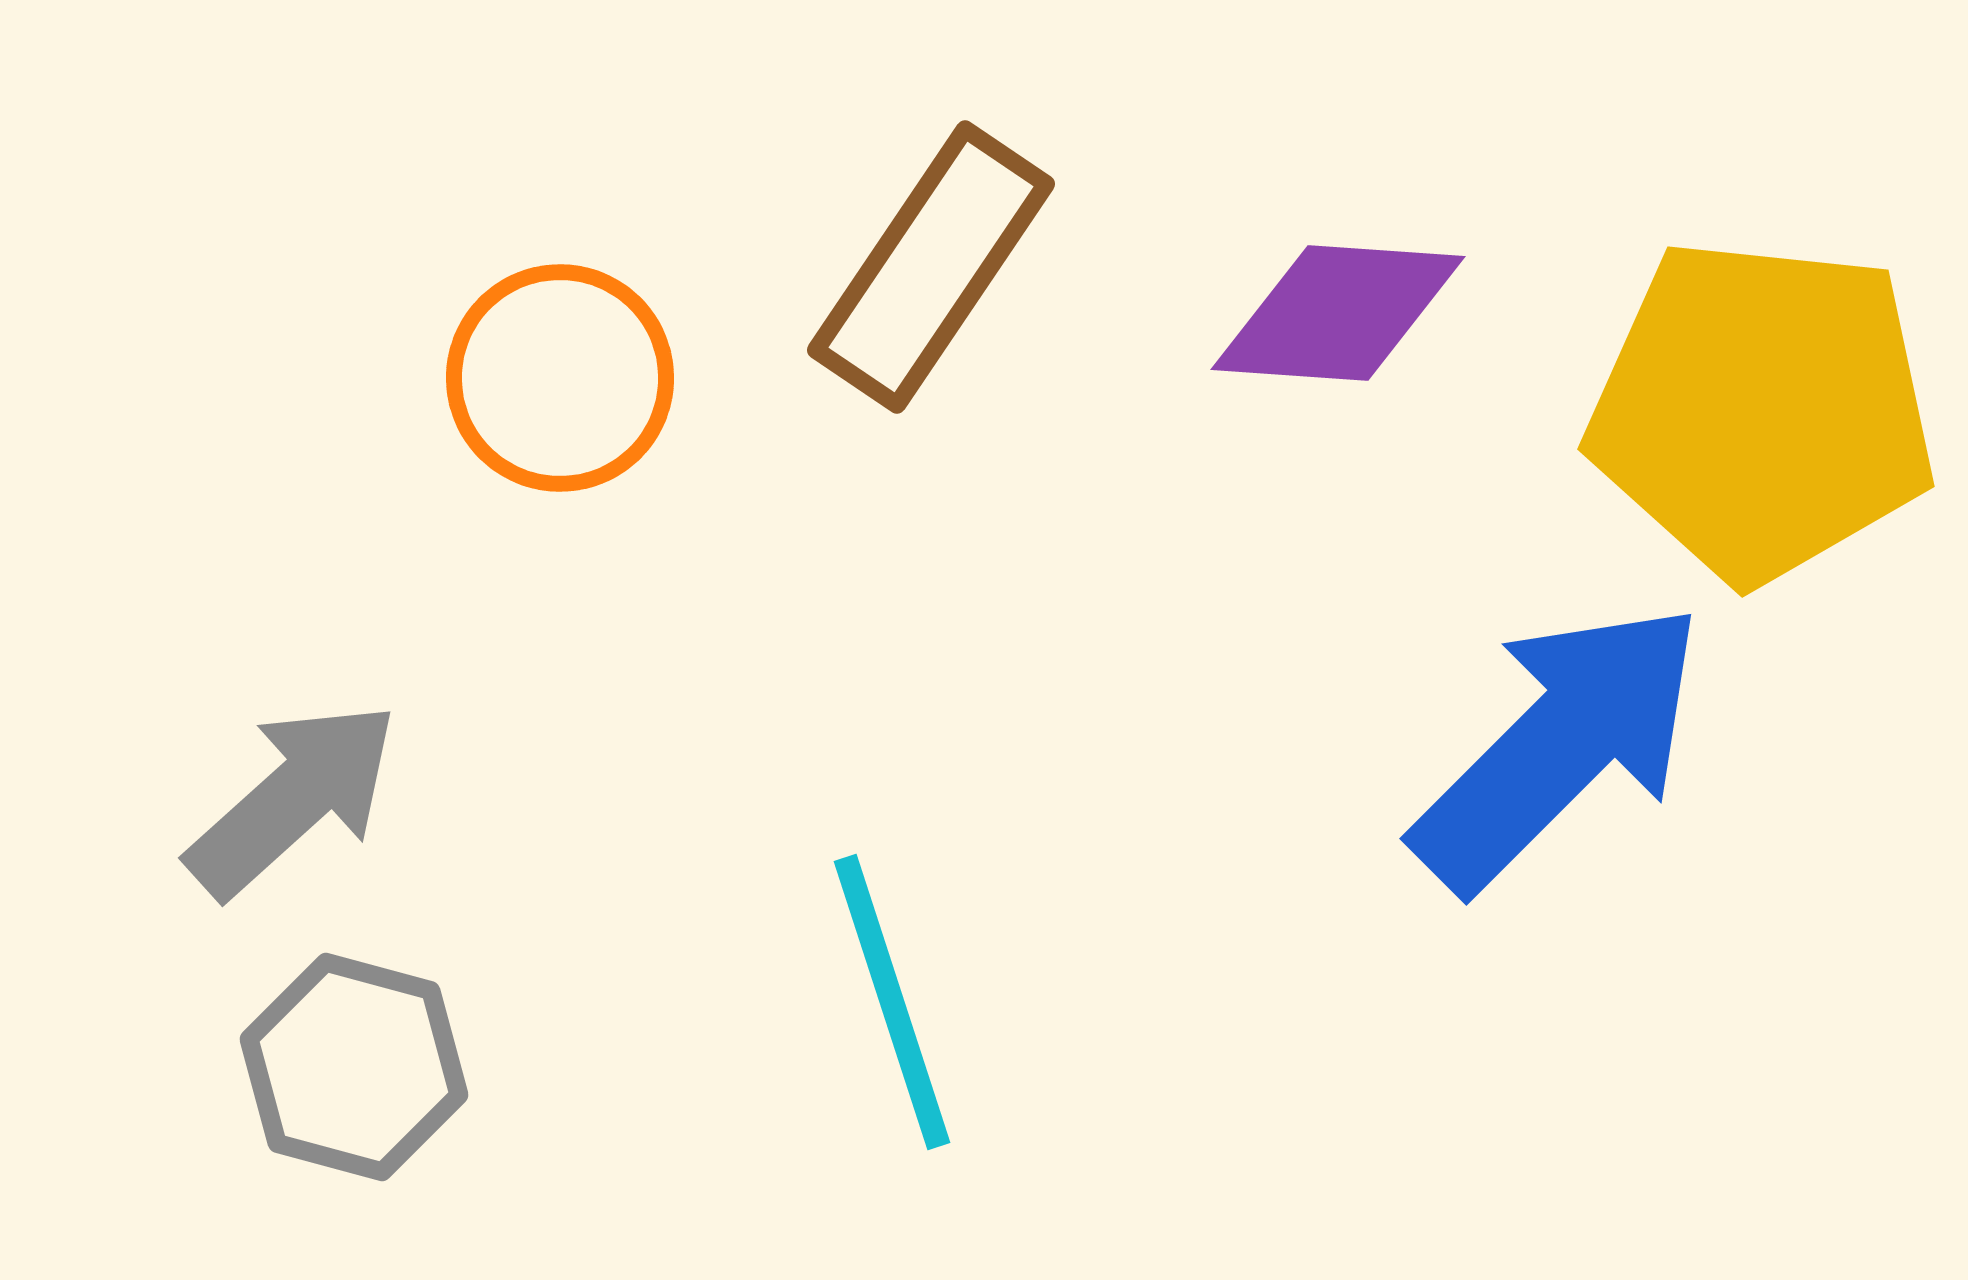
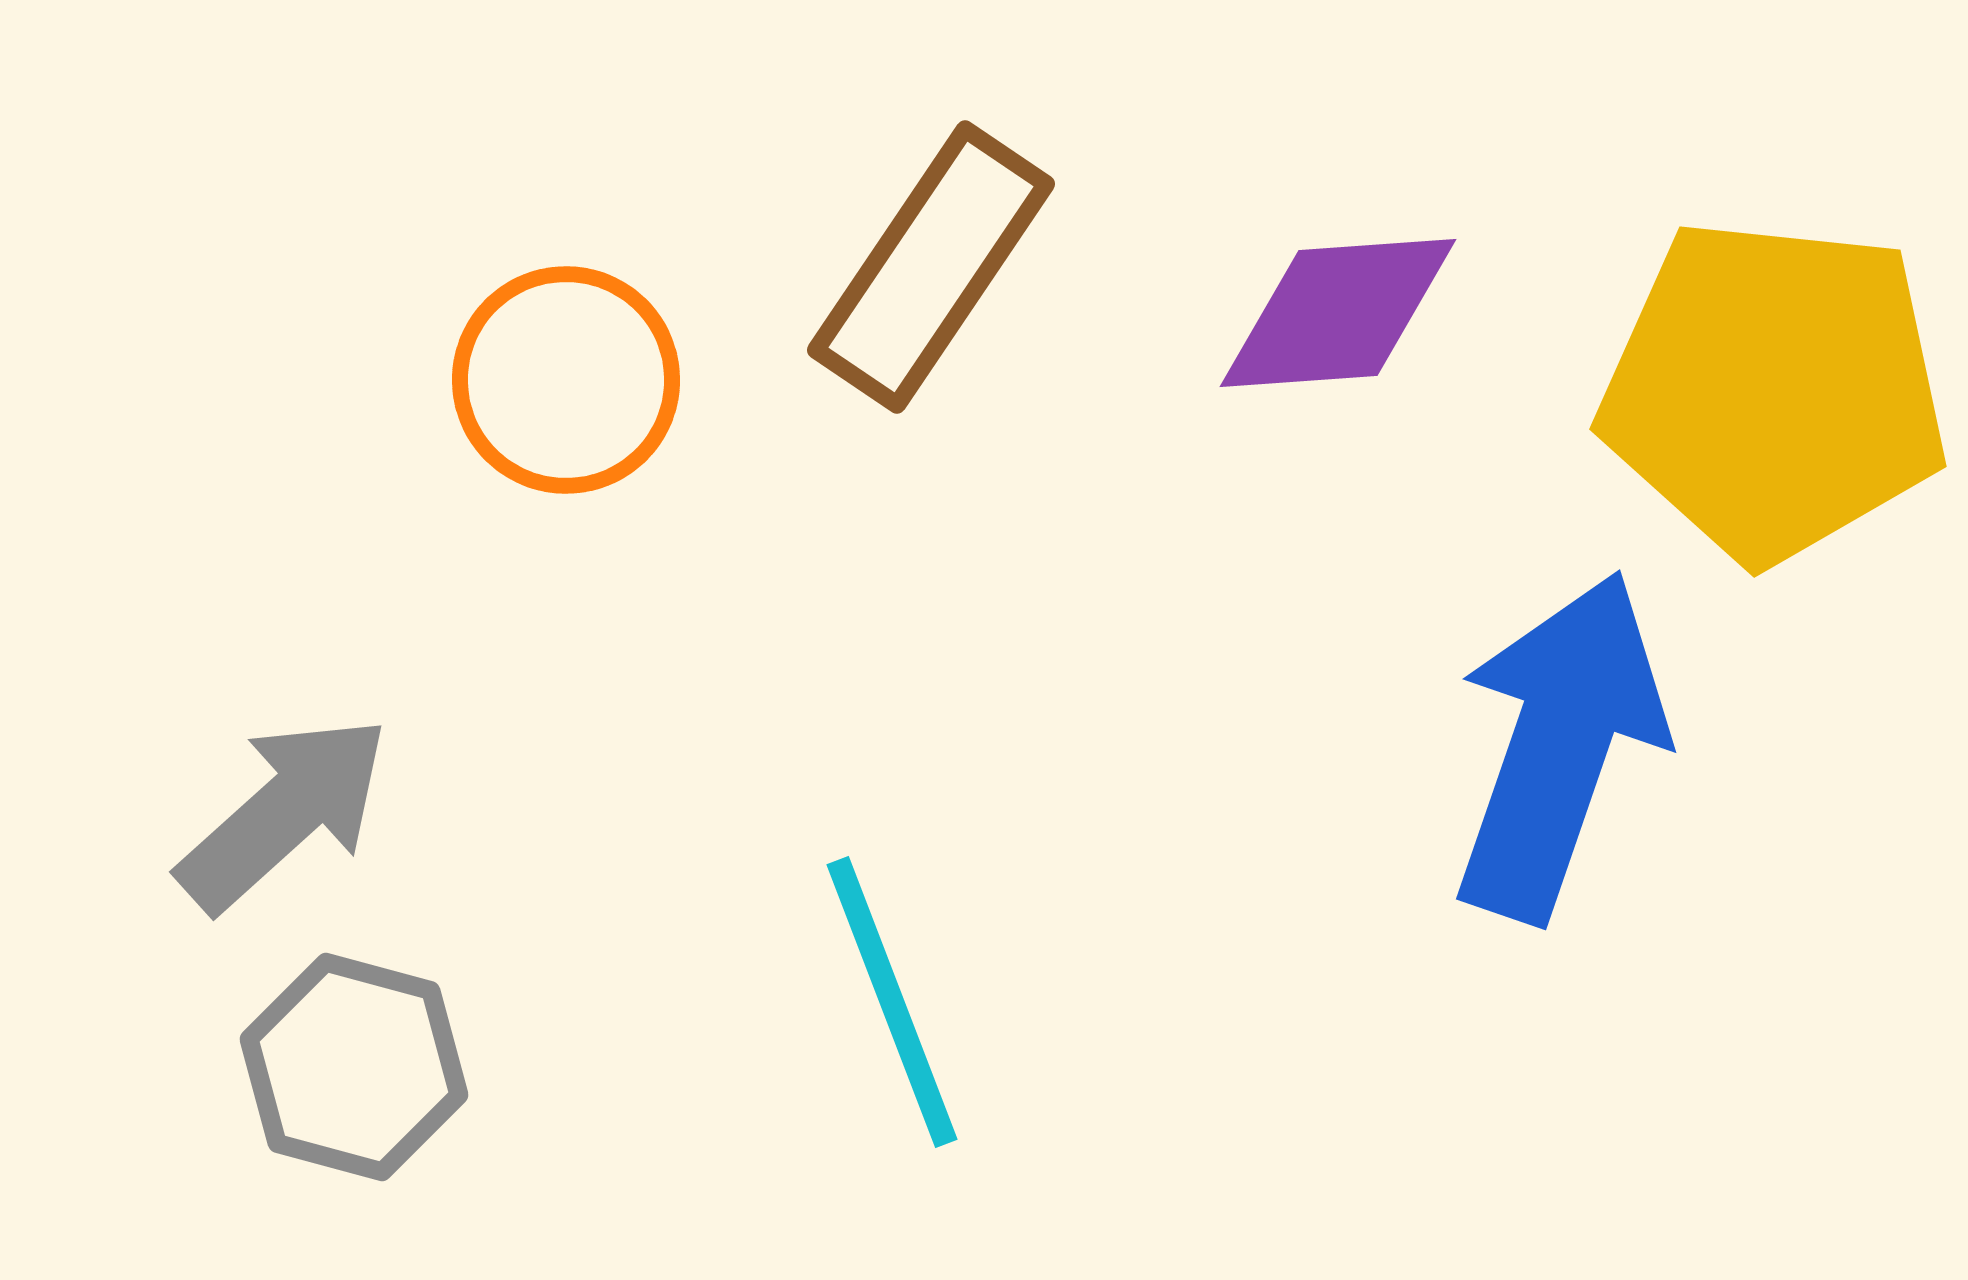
purple diamond: rotated 8 degrees counterclockwise
orange circle: moved 6 px right, 2 px down
yellow pentagon: moved 12 px right, 20 px up
blue arrow: rotated 26 degrees counterclockwise
gray arrow: moved 9 px left, 14 px down
cyan line: rotated 3 degrees counterclockwise
